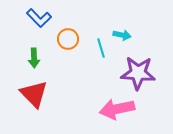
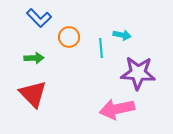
orange circle: moved 1 px right, 2 px up
cyan line: rotated 12 degrees clockwise
green arrow: rotated 90 degrees counterclockwise
red triangle: moved 1 px left
